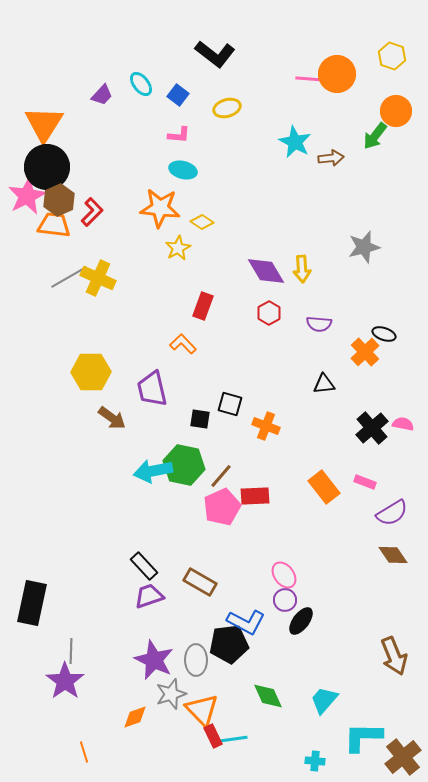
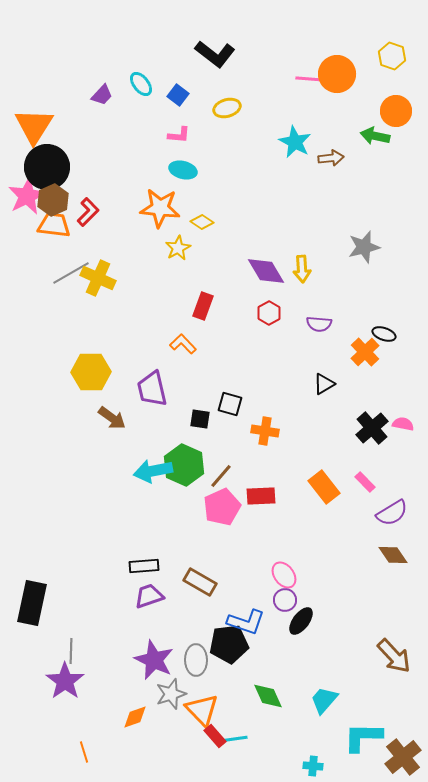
orange triangle at (44, 124): moved 10 px left, 2 px down
green arrow at (375, 136): rotated 64 degrees clockwise
brown hexagon at (59, 200): moved 6 px left
red L-shape at (92, 212): moved 4 px left
gray line at (69, 277): moved 2 px right, 4 px up
black triangle at (324, 384): rotated 25 degrees counterclockwise
orange cross at (266, 426): moved 1 px left, 5 px down; rotated 12 degrees counterclockwise
green hexagon at (184, 465): rotated 12 degrees clockwise
pink rectangle at (365, 482): rotated 25 degrees clockwise
red rectangle at (255, 496): moved 6 px right
black rectangle at (144, 566): rotated 52 degrees counterclockwise
blue L-shape at (246, 622): rotated 9 degrees counterclockwise
brown arrow at (394, 656): rotated 21 degrees counterclockwise
red rectangle at (213, 736): moved 2 px right; rotated 15 degrees counterclockwise
cyan cross at (315, 761): moved 2 px left, 5 px down
